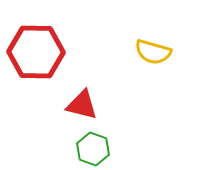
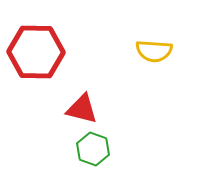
yellow semicircle: moved 1 px right, 1 px up; rotated 12 degrees counterclockwise
red triangle: moved 4 px down
